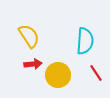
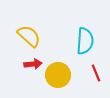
yellow semicircle: rotated 15 degrees counterclockwise
red line: rotated 12 degrees clockwise
